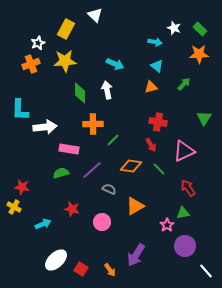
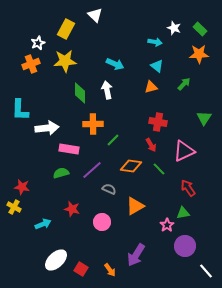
white arrow at (45, 127): moved 2 px right, 1 px down
